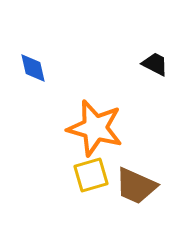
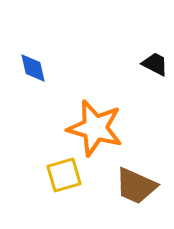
yellow square: moved 27 px left
